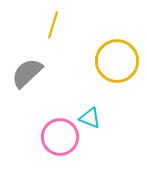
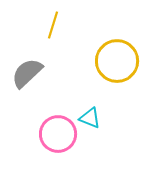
pink circle: moved 2 px left, 3 px up
